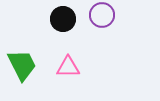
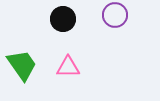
purple circle: moved 13 px right
green trapezoid: rotated 8 degrees counterclockwise
